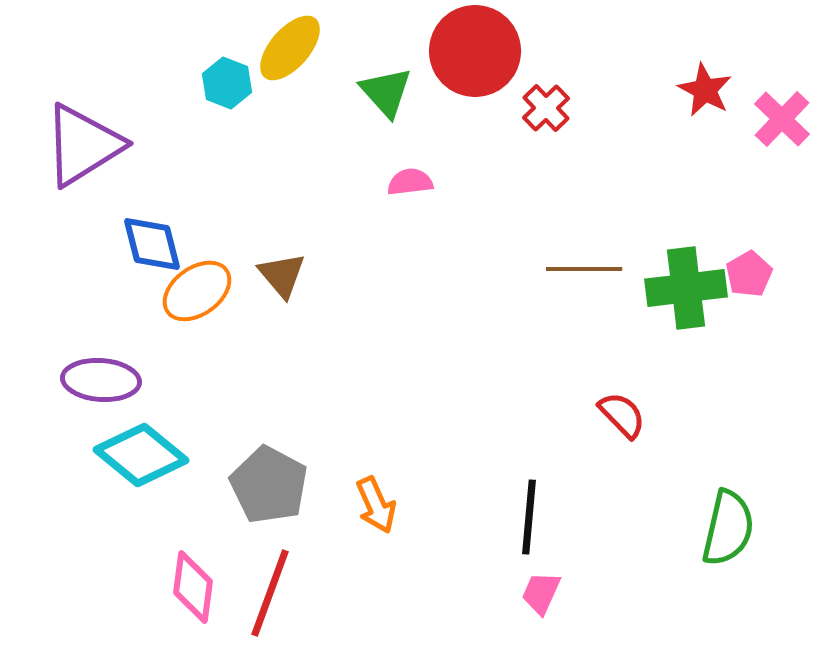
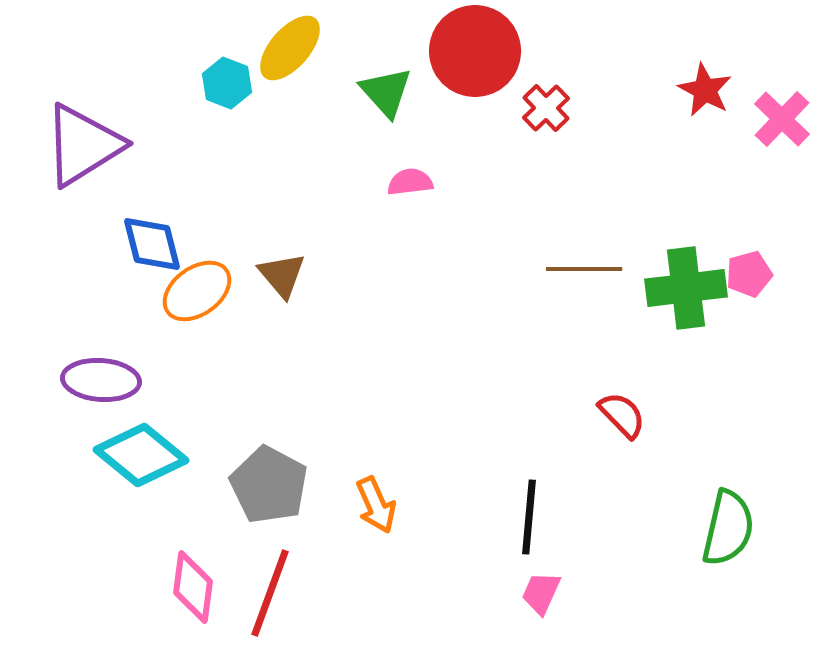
pink pentagon: rotated 15 degrees clockwise
